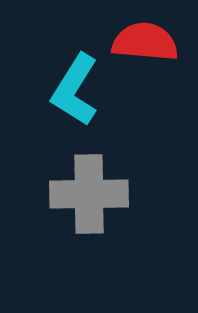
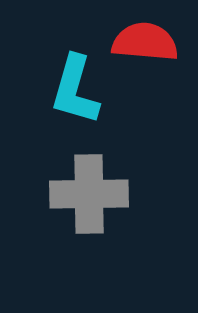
cyan L-shape: rotated 16 degrees counterclockwise
